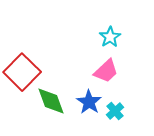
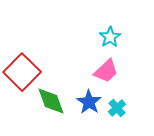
cyan cross: moved 2 px right, 3 px up
